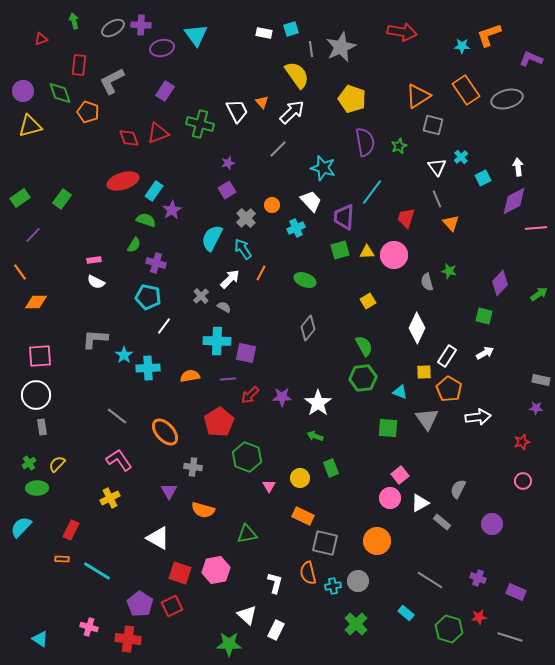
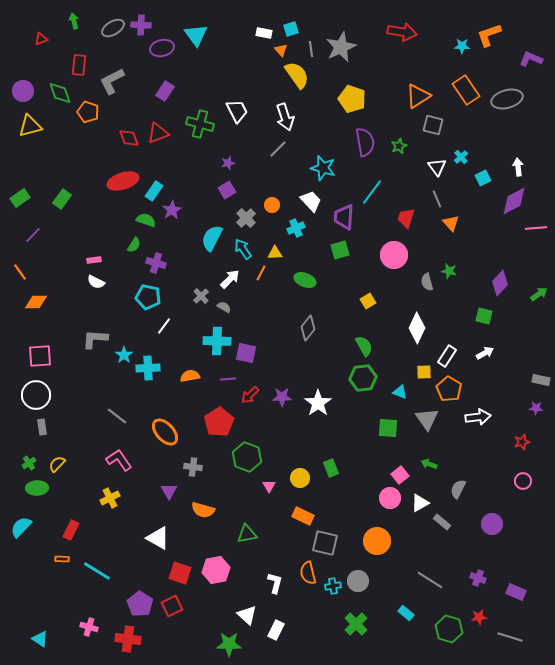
orange triangle at (262, 102): moved 19 px right, 52 px up
white arrow at (292, 112): moved 7 px left, 5 px down; rotated 116 degrees clockwise
yellow triangle at (367, 252): moved 92 px left, 1 px down
green arrow at (315, 436): moved 114 px right, 28 px down
